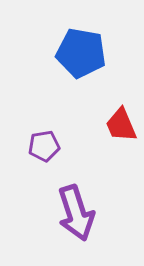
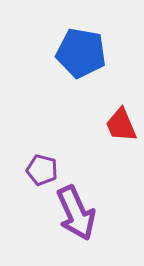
purple pentagon: moved 2 px left, 24 px down; rotated 24 degrees clockwise
purple arrow: rotated 6 degrees counterclockwise
